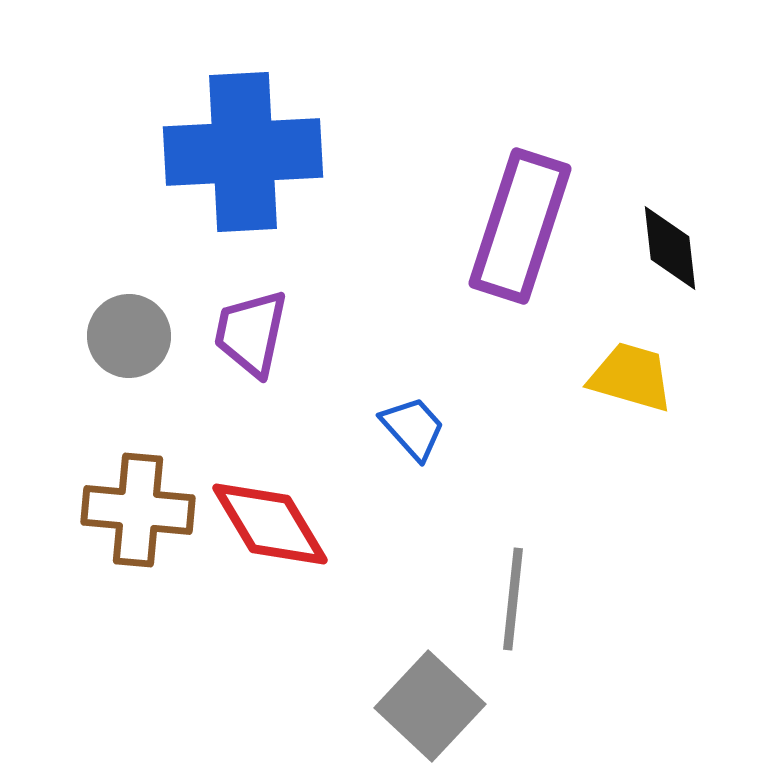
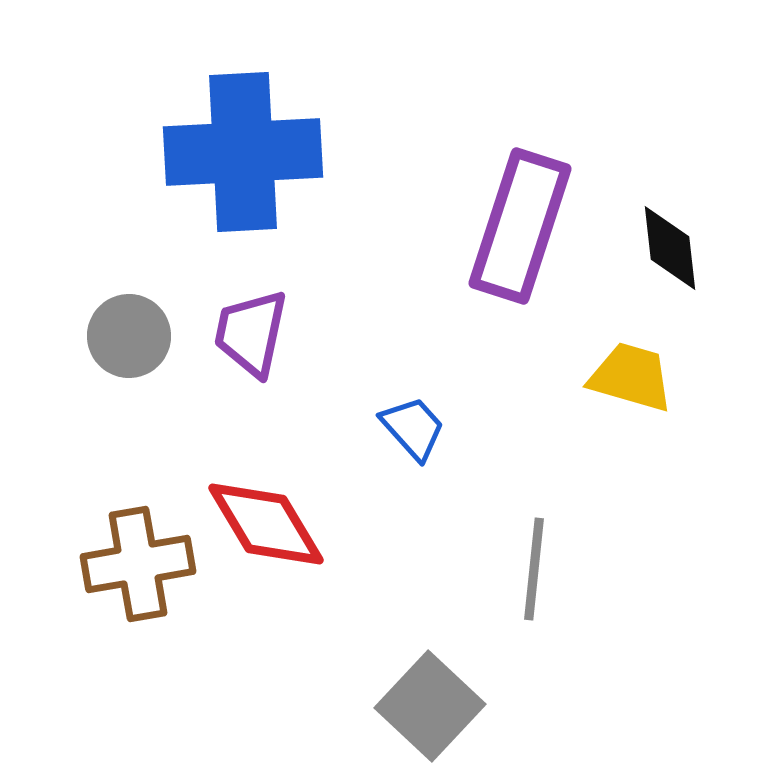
brown cross: moved 54 px down; rotated 15 degrees counterclockwise
red diamond: moved 4 px left
gray line: moved 21 px right, 30 px up
